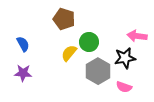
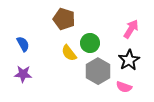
pink arrow: moved 6 px left, 7 px up; rotated 114 degrees clockwise
green circle: moved 1 px right, 1 px down
yellow semicircle: rotated 78 degrees counterclockwise
black star: moved 4 px right, 2 px down; rotated 20 degrees counterclockwise
purple star: moved 1 px down
